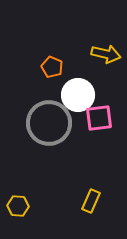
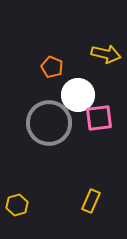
yellow hexagon: moved 1 px left, 1 px up; rotated 20 degrees counterclockwise
